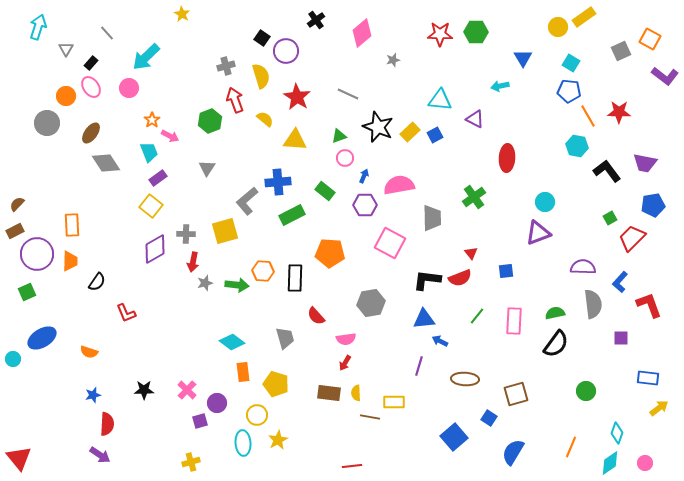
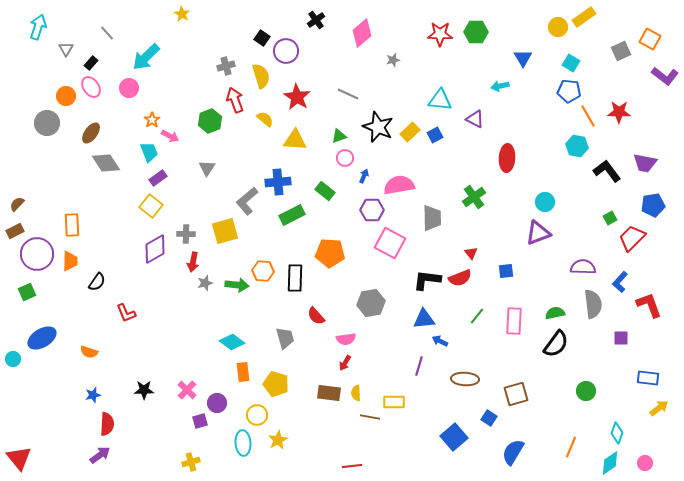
purple hexagon at (365, 205): moved 7 px right, 5 px down
purple arrow at (100, 455): rotated 70 degrees counterclockwise
